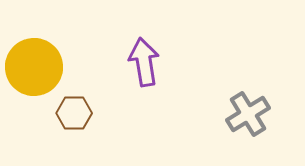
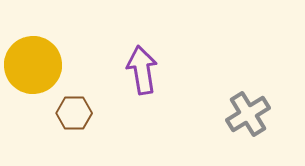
purple arrow: moved 2 px left, 8 px down
yellow circle: moved 1 px left, 2 px up
